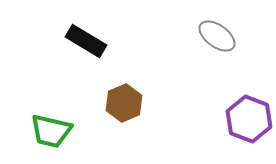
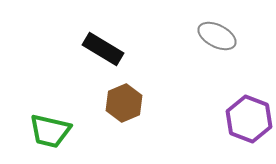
gray ellipse: rotated 9 degrees counterclockwise
black rectangle: moved 17 px right, 8 px down
green trapezoid: moved 1 px left
